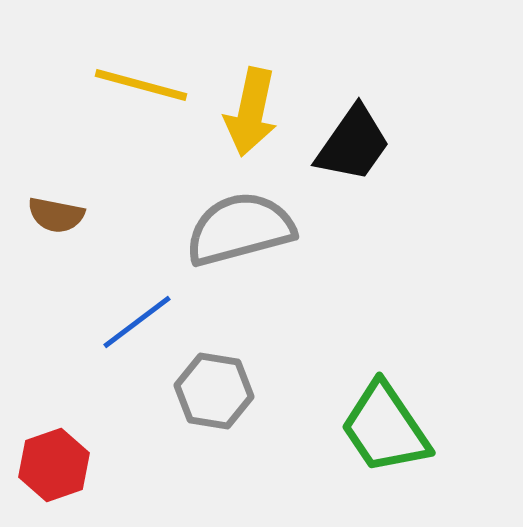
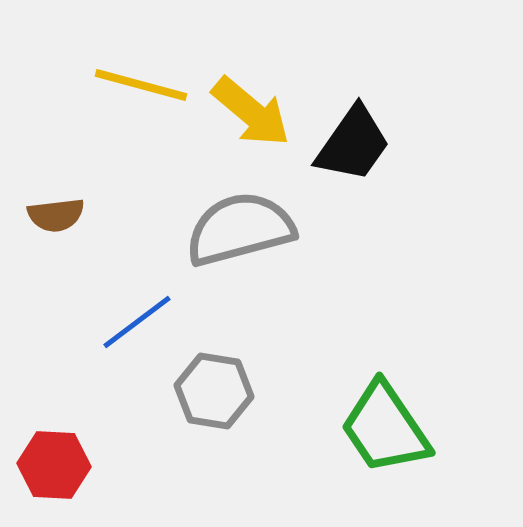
yellow arrow: rotated 62 degrees counterclockwise
brown semicircle: rotated 18 degrees counterclockwise
red hexagon: rotated 22 degrees clockwise
